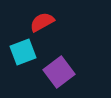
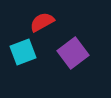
purple square: moved 14 px right, 19 px up
